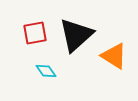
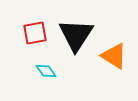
black triangle: rotated 15 degrees counterclockwise
